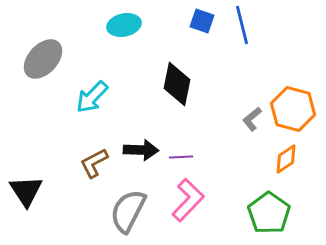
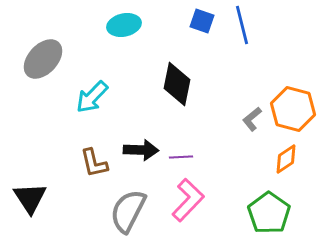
brown L-shape: rotated 76 degrees counterclockwise
black triangle: moved 4 px right, 7 px down
